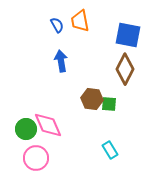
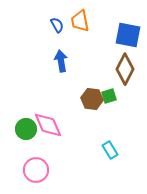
green square: moved 8 px up; rotated 21 degrees counterclockwise
pink circle: moved 12 px down
